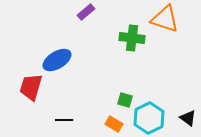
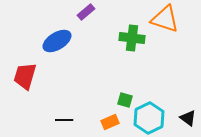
blue ellipse: moved 19 px up
red trapezoid: moved 6 px left, 11 px up
orange rectangle: moved 4 px left, 2 px up; rotated 54 degrees counterclockwise
